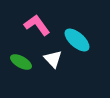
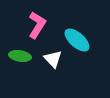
pink L-shape: rotated 68 degrees clockwise
green ellipse: moved 1 px left, 6 px up; rotated 20 degrees counterclockwise
